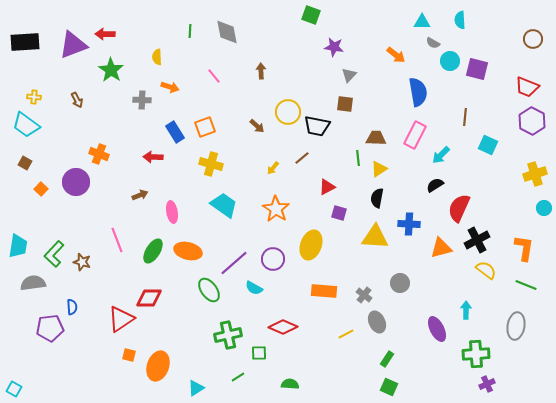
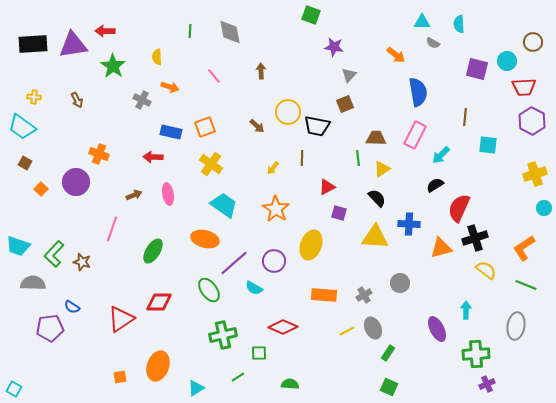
cyan semicircle at (460, 20): moved 1 px left, 4 px down
gray diamond at (227, 32): moved 3 px right
red arrow at (105, 34): moved 3 px up
brown circle at (533, 39): moved 3 px down
black rectangle at (25, 42): moved 8 px right, 2 px down
purple triangle at (73, 45): rotated 12 degrees clockwise
cyan circle at (450, 61): moved 57 px right
green star at (111, 70): moved 2 px right, 4 px up
red trapezoid at (527, 87): moved 3 px left; rotated 25 degrees counterclockwise
gray cross at (142, 100): rotated 24 degrees clockwise
brown square at (345, 104): rotated 30 degrees counterclockwise
cyan trapezoid at (26, 125): moved 4 px left, 2 px down
blue rectangle at (175, 132): moved 4 px left; rotated 45 degrees counterclockwise
cyan square at (488, 145): rotated 18 degrees counterclockwise
brown line at (302, 158): rotated 49 degrees counterclockwise
yellow cross at (211, 164): rotated 20 degrees clockwise
yellow triangle at (379, 169): moved 3 px right
brown arrow at (140, 195): moved 6 px left
black semicircle at (377, 198): rotated 126 degrees clockwise
pink ellipse at (172, 212): moved 4 px left, 18 px up
pink line at (117, 240): moved 5 px left, 11 px up; rotated 40 degrees clockwise
black cross at (477, 240): moved 2 px left, 2 px up; rotated 10 degrees clockwise
cyan trapezoid at (18, 246): rotated 100 degrees clockwise
orange L-shape at (524, 248): rotated 132 degrees counterclockwise
orange ellipse at (188, 251): moved 17 px right, 12 px up
purple circle at (273, 259): moved 1 px right, 2 px down
gray semicircle at (33, 283): rotated 10 degrees clockwise
orange rectangle at (324, 291): moved 4 px down
gray cross at (364, 295): rotated 21 degrees clockwise
red diamond at (149, 298): moved 10 px right, 4 px down
blue semicircle at (72, 307): rotated 126 degrees clockwise
gray ellipse at (377, 322): moved 4 px left, 6 px down
yellow line at (346, 334): moved 1 px right, 3 px up
green cross at (228, 335): moved 5 px left
orange square at (129, 355): moved 9 px left, 22 px down; rotated 24 degrees counterclockwise
green rectangle at (387, 359): moved 1 px right, 6 px up
